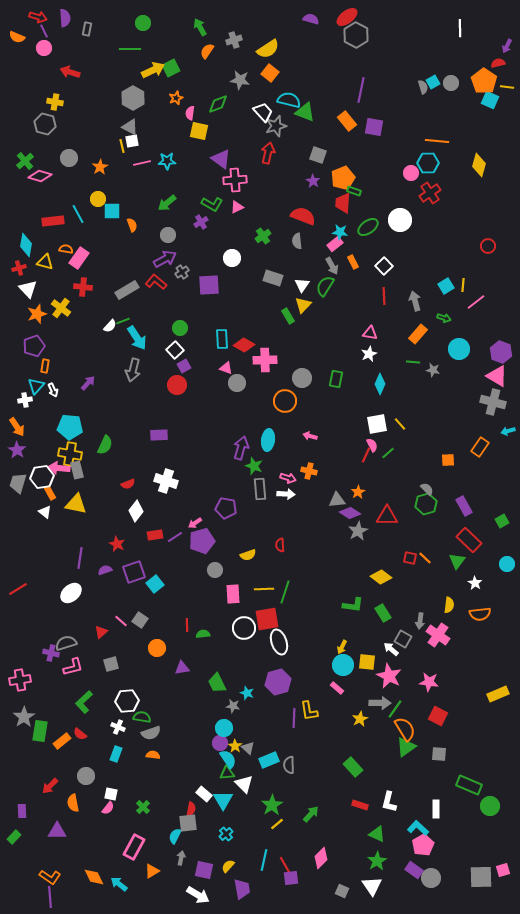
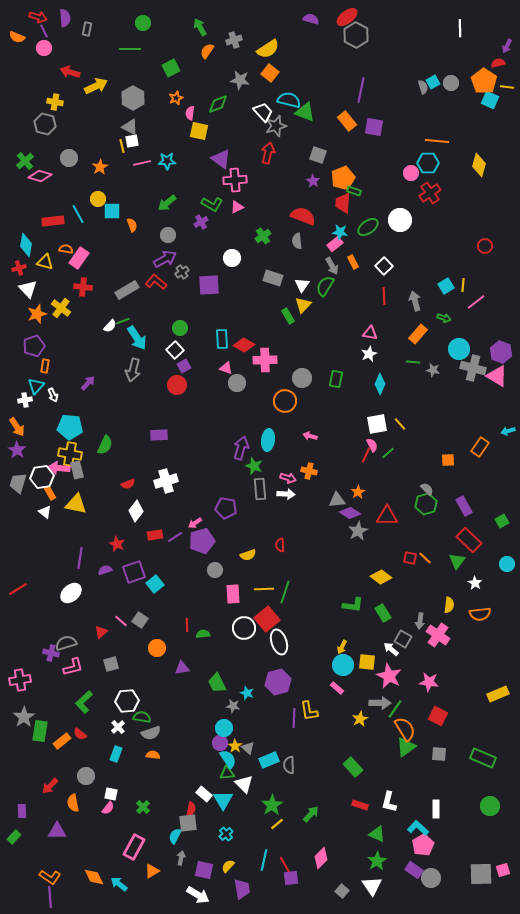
yellow arrow at (153, 70): moved 57 px left, 16 px down
red circle at (488, 246): moved 3 px left
white arrow at (53, 390): moved 5 px down
gray cross at (493, 402): moved 20 px left, 34 px up
white cross at (166, 481): rotated 35 degrees counterclockwise
red square at (267, 619): rotated 30 degrees counterclockwise
white cross at (118, 727): rotated 24 degrees clockwise
green rectangle at (469, 785): moved 14 px right, 27 px up
gray square at (481, 877): moved 3 px up
gray square at (342, 891): rotated 16 degrees clockwise
